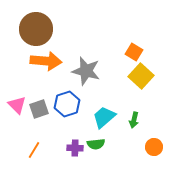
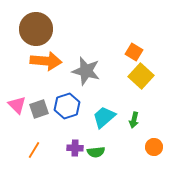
blue hexagon: moved 2 px down
green semicircle: moved 8 px down
